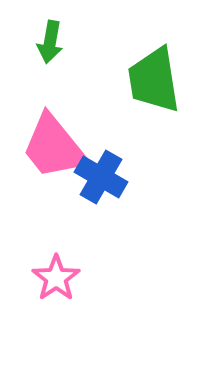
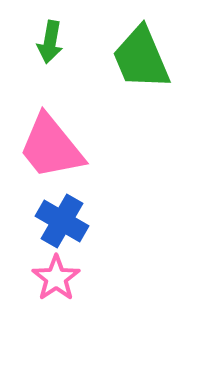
green trapezoid: moved 13 px left, 22 px up; rotated 14 degrees counterclockwise
pink trapezoid: moved 3 px left
blue cross: moved 39 px left, 44 px down
